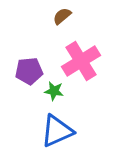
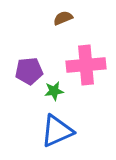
brown semicircle: moved 1 px right, 2 px down; rotated 18 degrees clockwise
pink cross: moved 5 px right, 4 px down; rotated 27 degrees clockwise
green star: rotated 18 degrees counterclockwise
